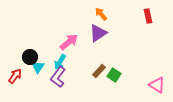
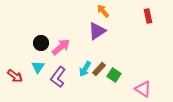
orange arrow: moved 2 px right, 3 px up
purple triangle: moved 1 px left, 2 px up
pink arrow: moved 8 px left, 5 px down
black circle: moved 11 px right, 14 px up
cyan arrow: moved 25 px right, 7 px down
brown rectangle: moved 2 px up
red arrow: rotated 91 degrees clockwise
pink triangle: moved 14 px left, 4 px down
